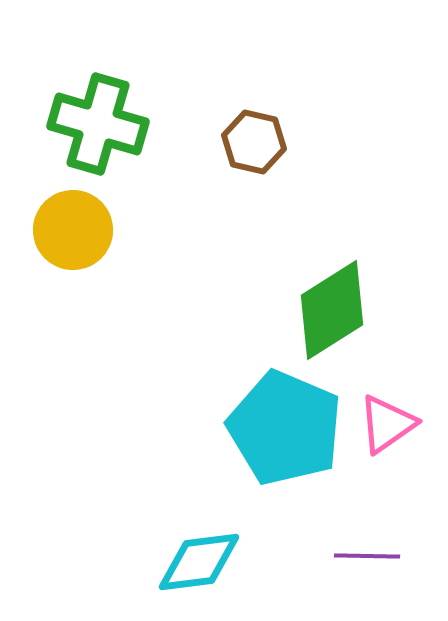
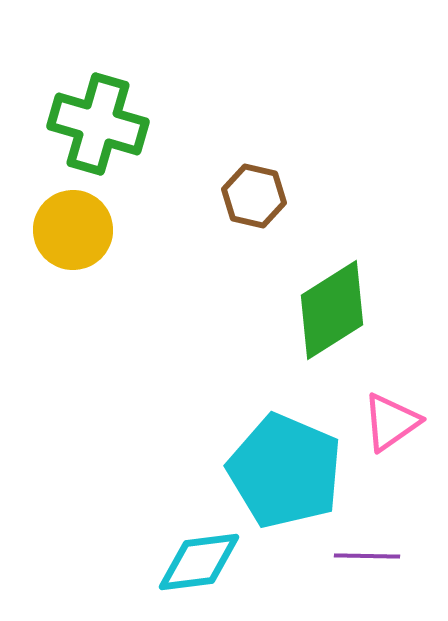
brown hexagon: moved 54 px down
pink triangle: moved 4 px right, 2 px up
cyan pentagon: moved 43 px down
